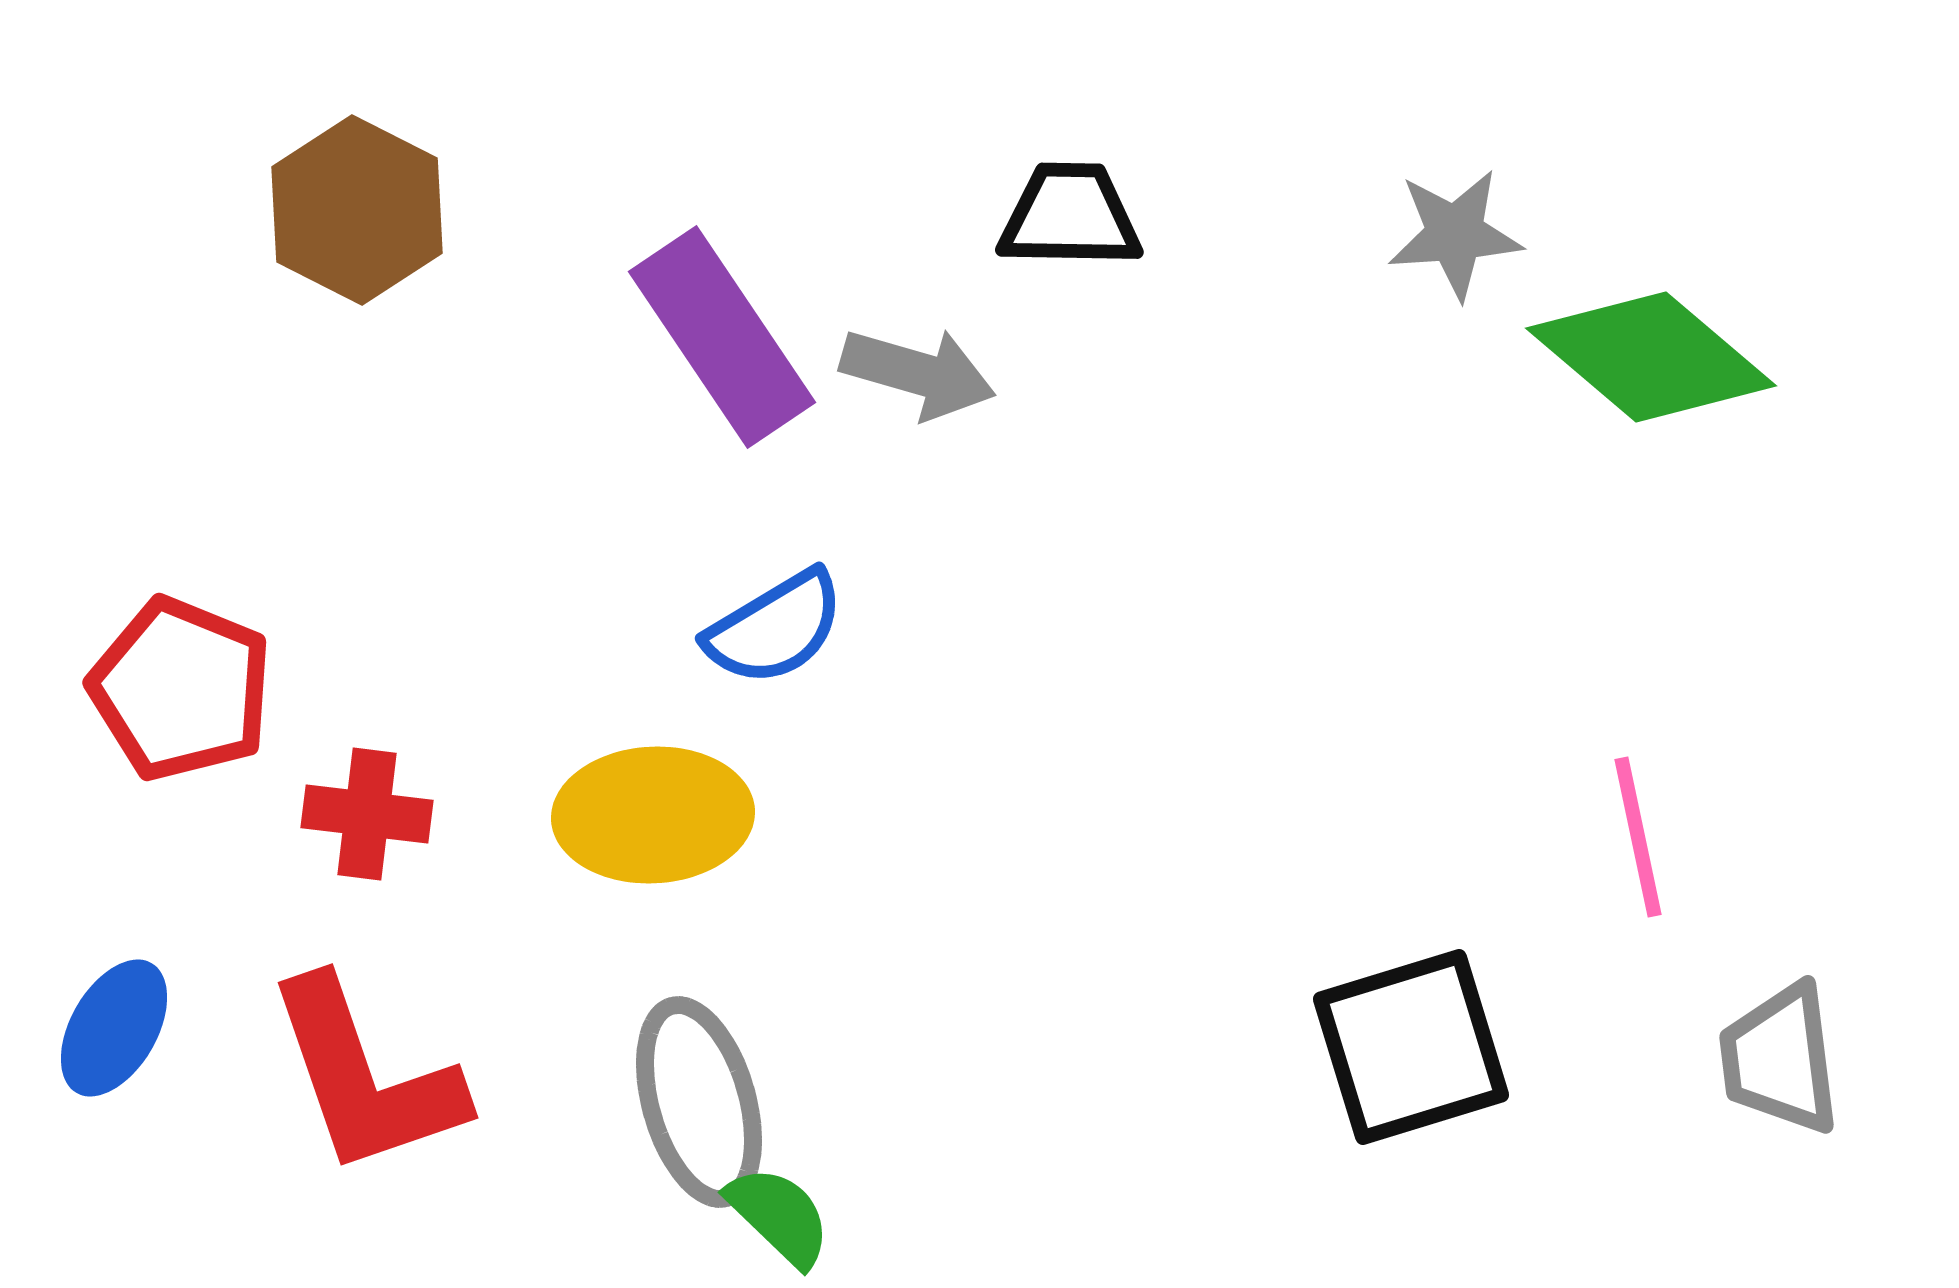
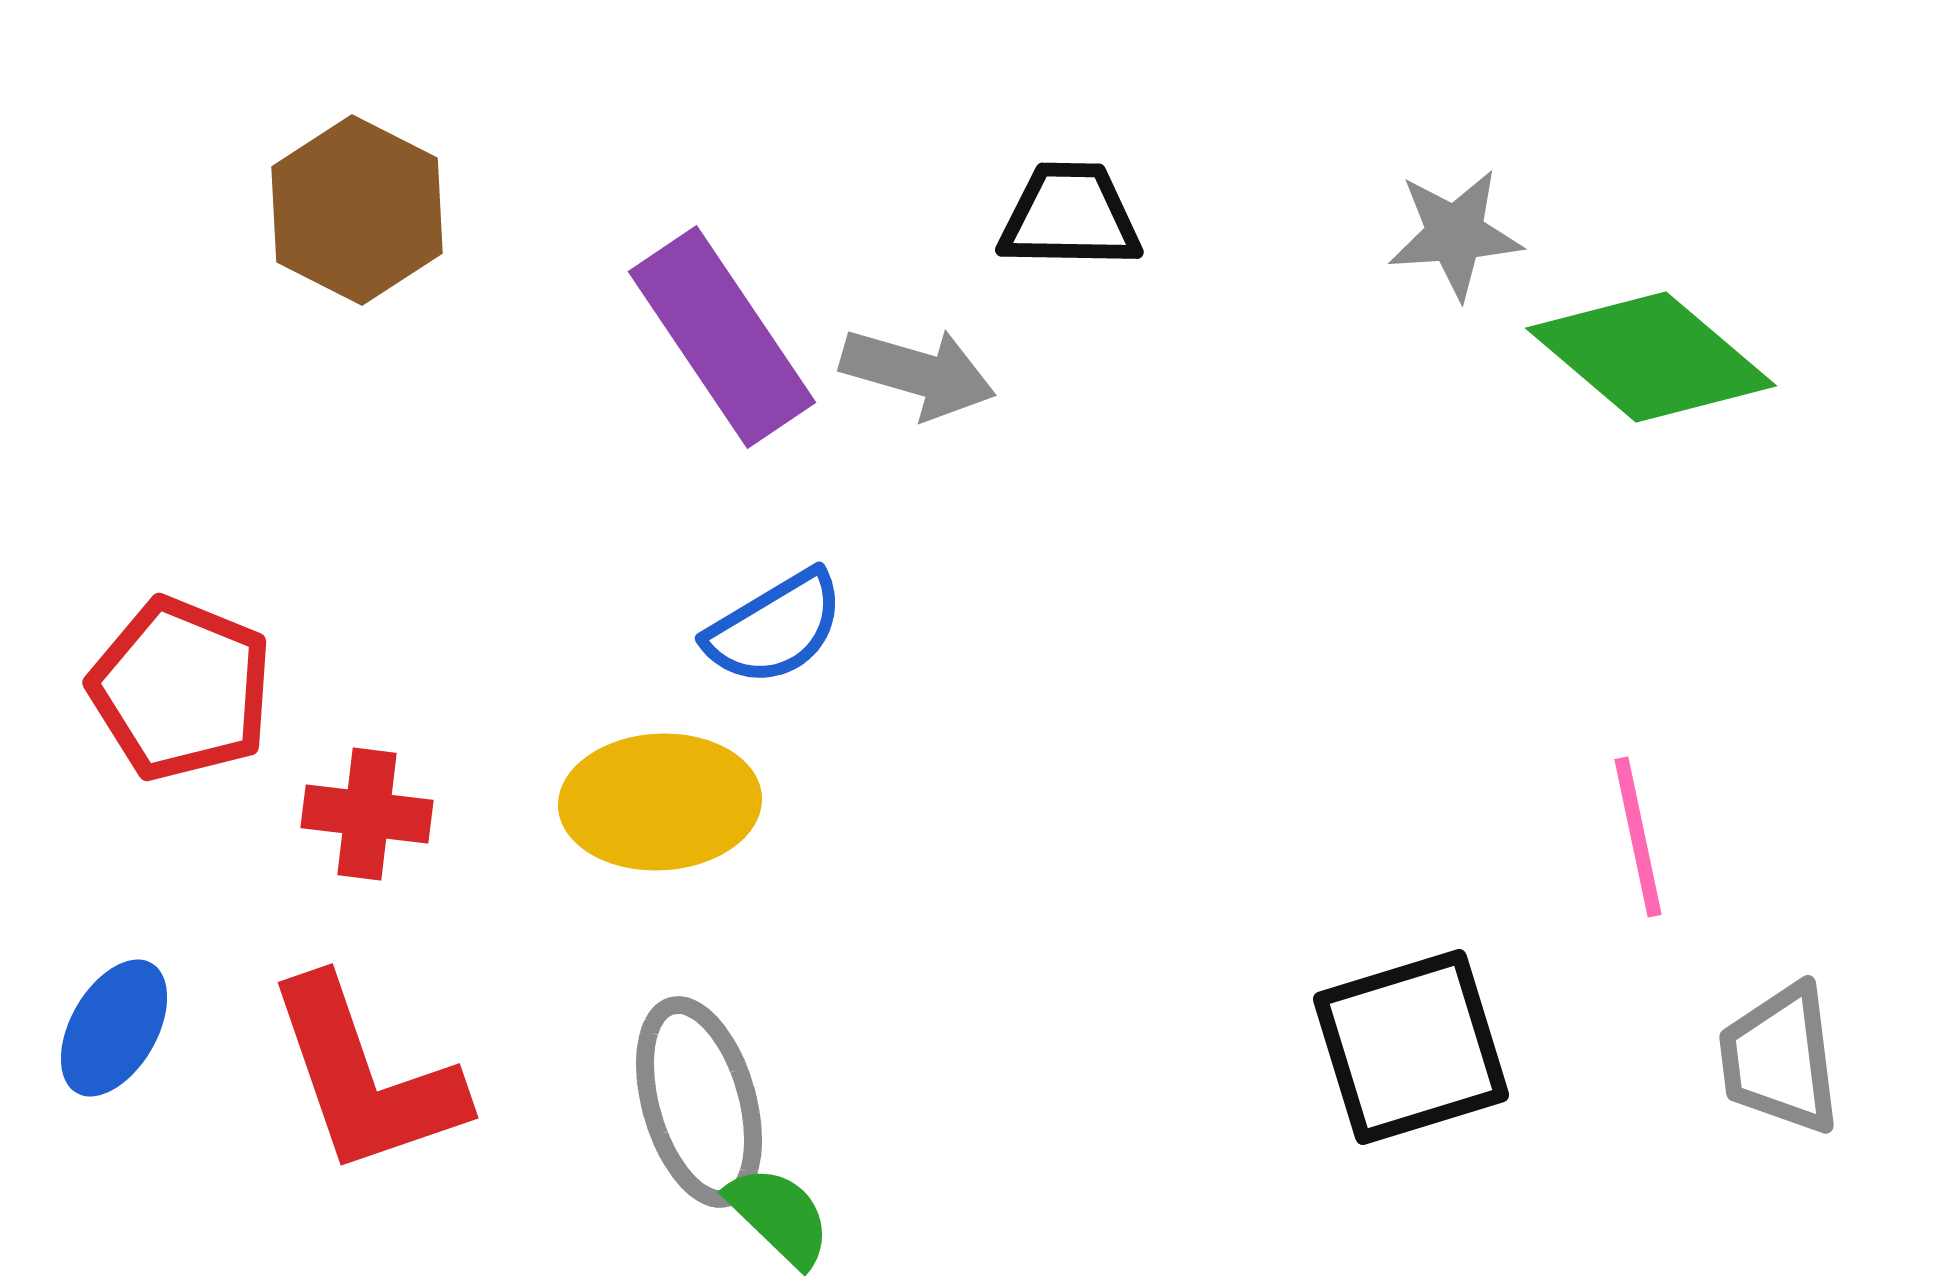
yellow ellipse: moved 7 px right, 13 px up
